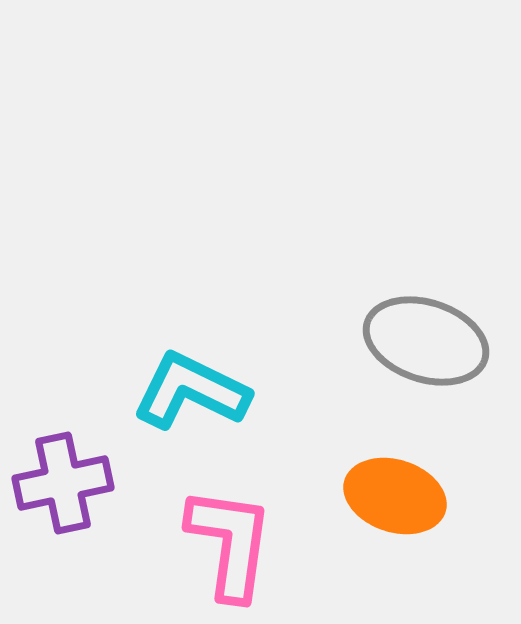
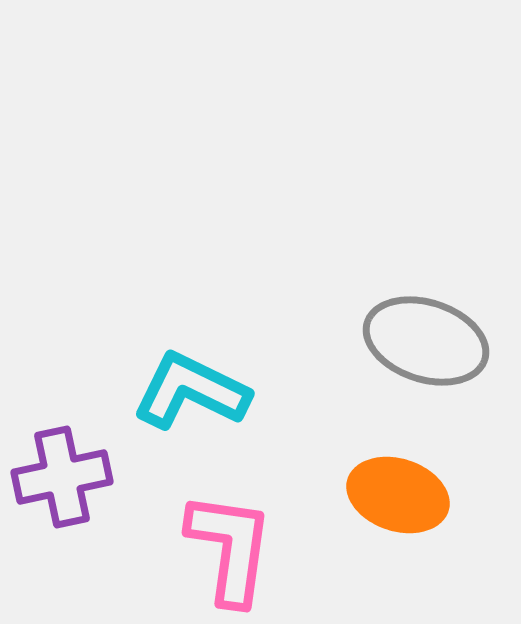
purple cross: moved 1 px left, 6 px up
orange ellipse: moved 3 px right, 1 px up
pink L-shape: moved 5 px down
